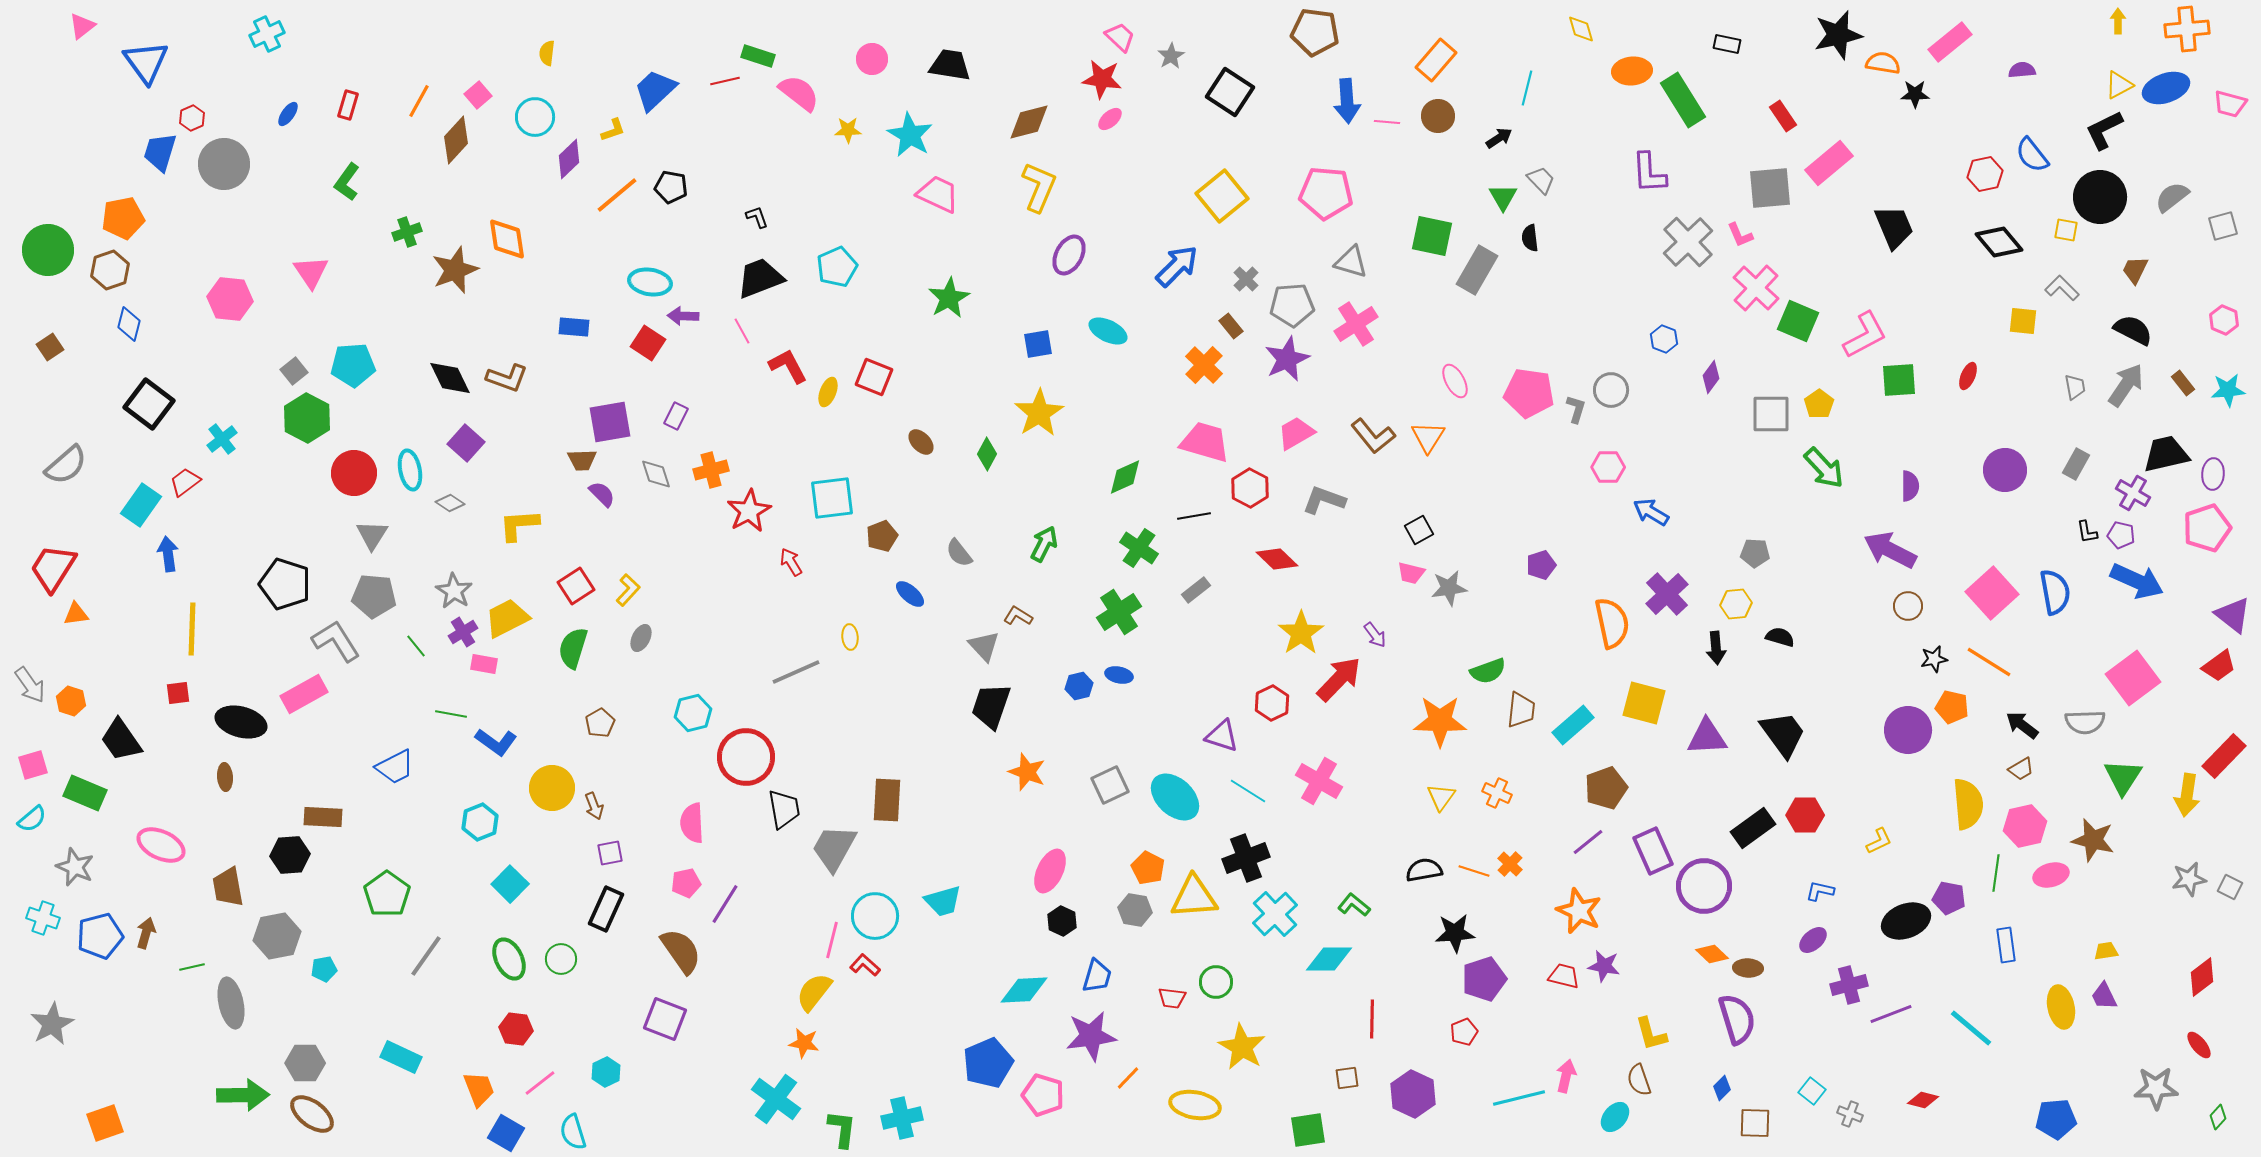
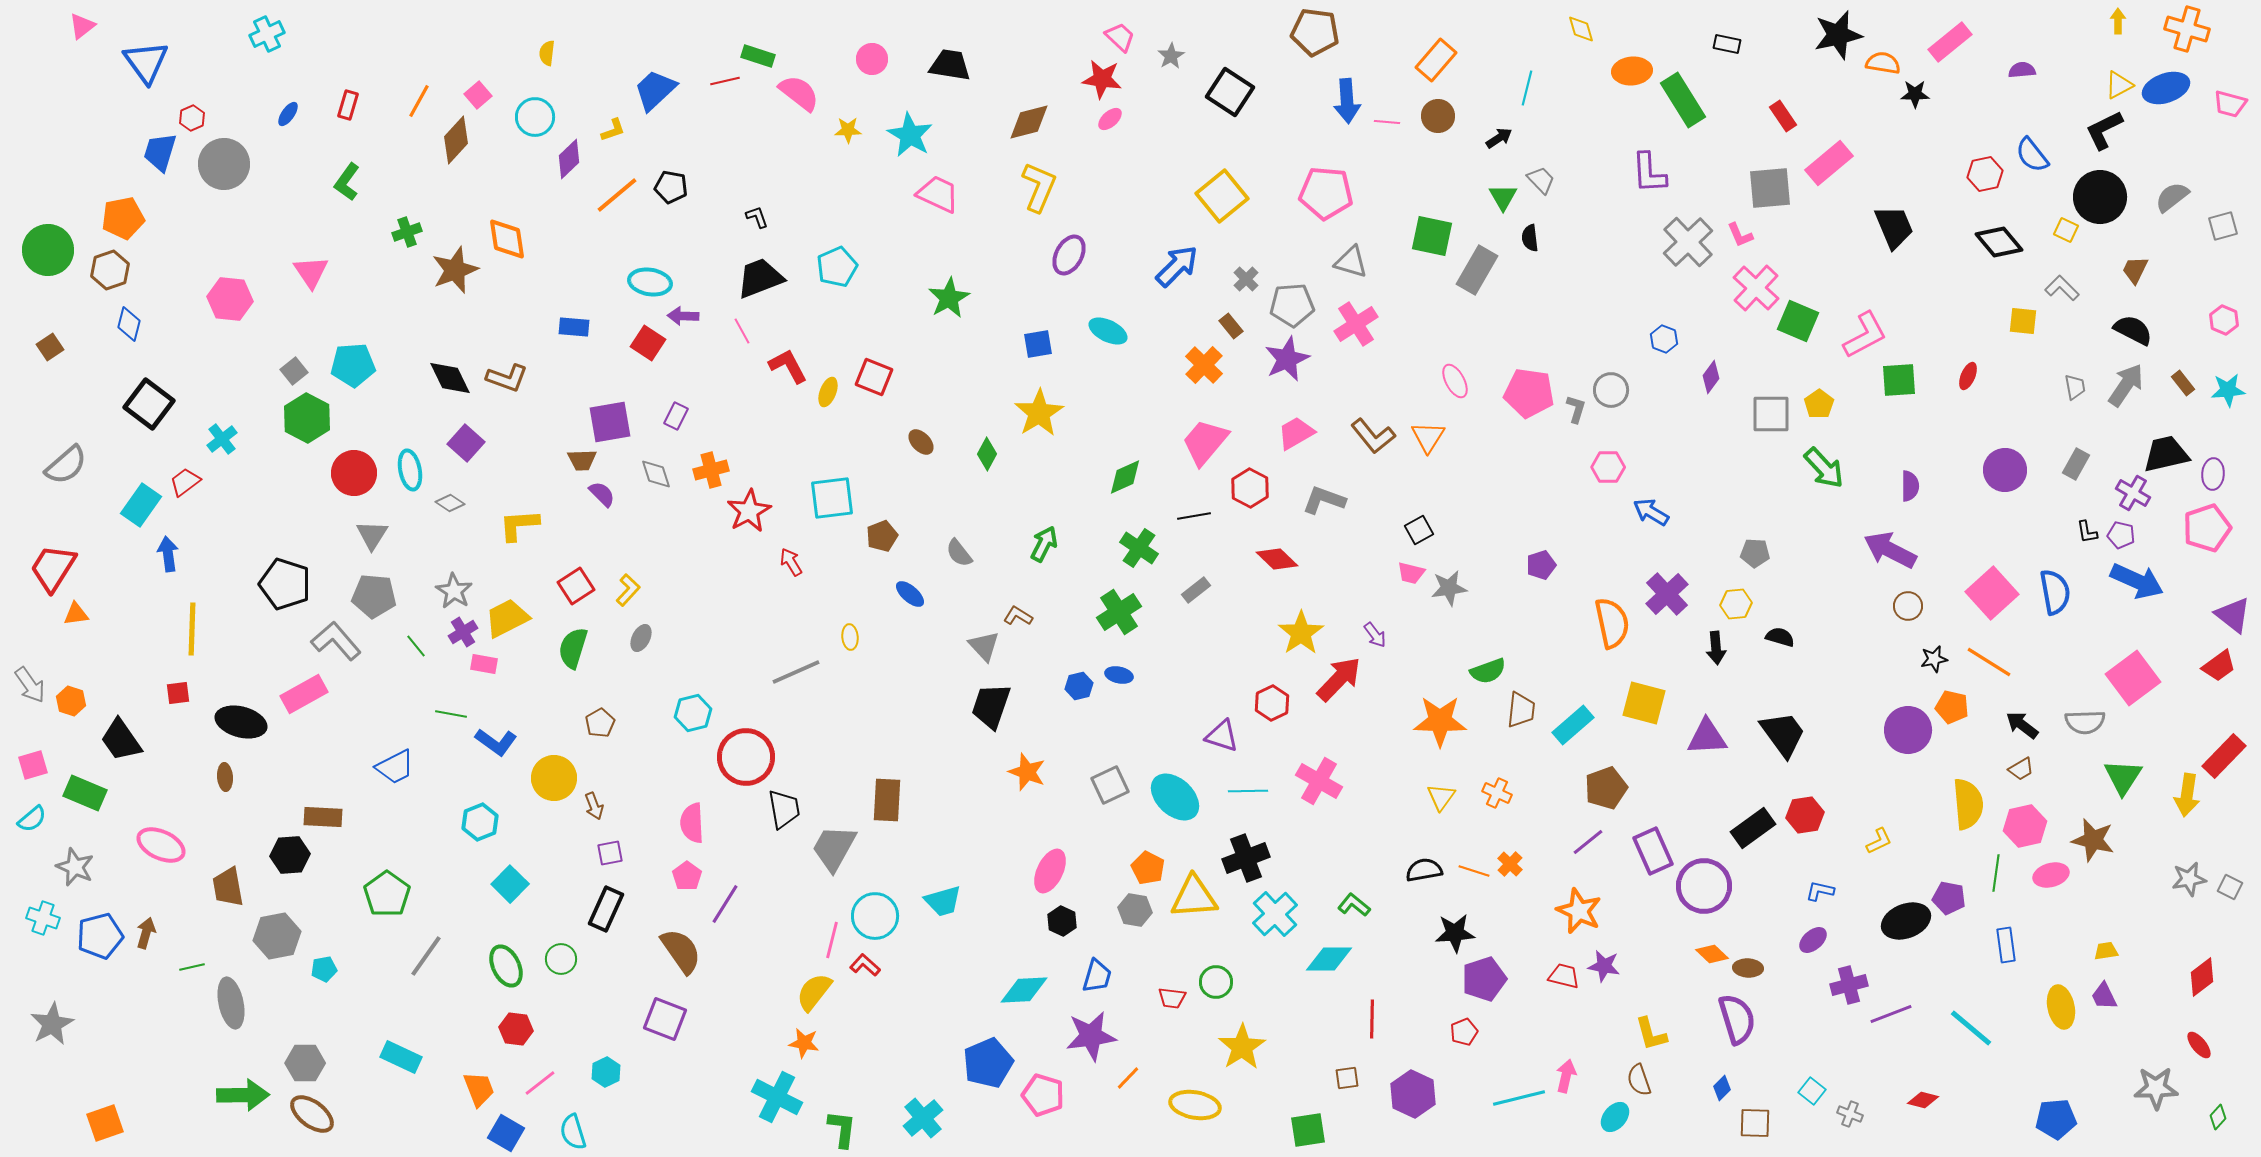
orange cross at (2187, 29): rotated 21 degrees clockwise
yellow square at (2066, 230): rotated 15 degrees clockwise
pink trapezoid at (1205, 442): rotated 66 degrees counterclockwise
gray L-shape at (336, 641): rotated 9 degrees counterclockwise
yellow circle at (552, 788): moved 2 px right, 10 px up
cyan line at (1248, 791): rotated 33 degrees counterclockwise
red hexagon at (1805, 815): rotated 9 degrees counterclockwise
pink pentagon at (686, 883): moved 1 px right, 7 px up; rotated 24 degrees counterclockwise
green ellipse at (509, 959): moved 3 px left, 7 px down
yellow star at (1242, 1047): rotated 9 degrees clockwise
cyan cross at (776, 1099): moved 1 px right, 2 px up; rotated 9 degrees counterclockwise
cyan cross at (902, 1118): moved 21 px right; rotated 27 degrees counterclockwise
